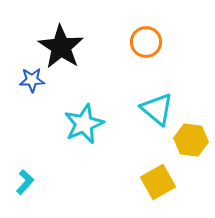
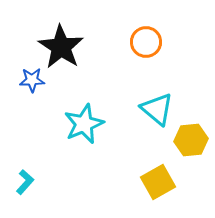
yellow hexagon: rotated 12 degrees counterclockwise
